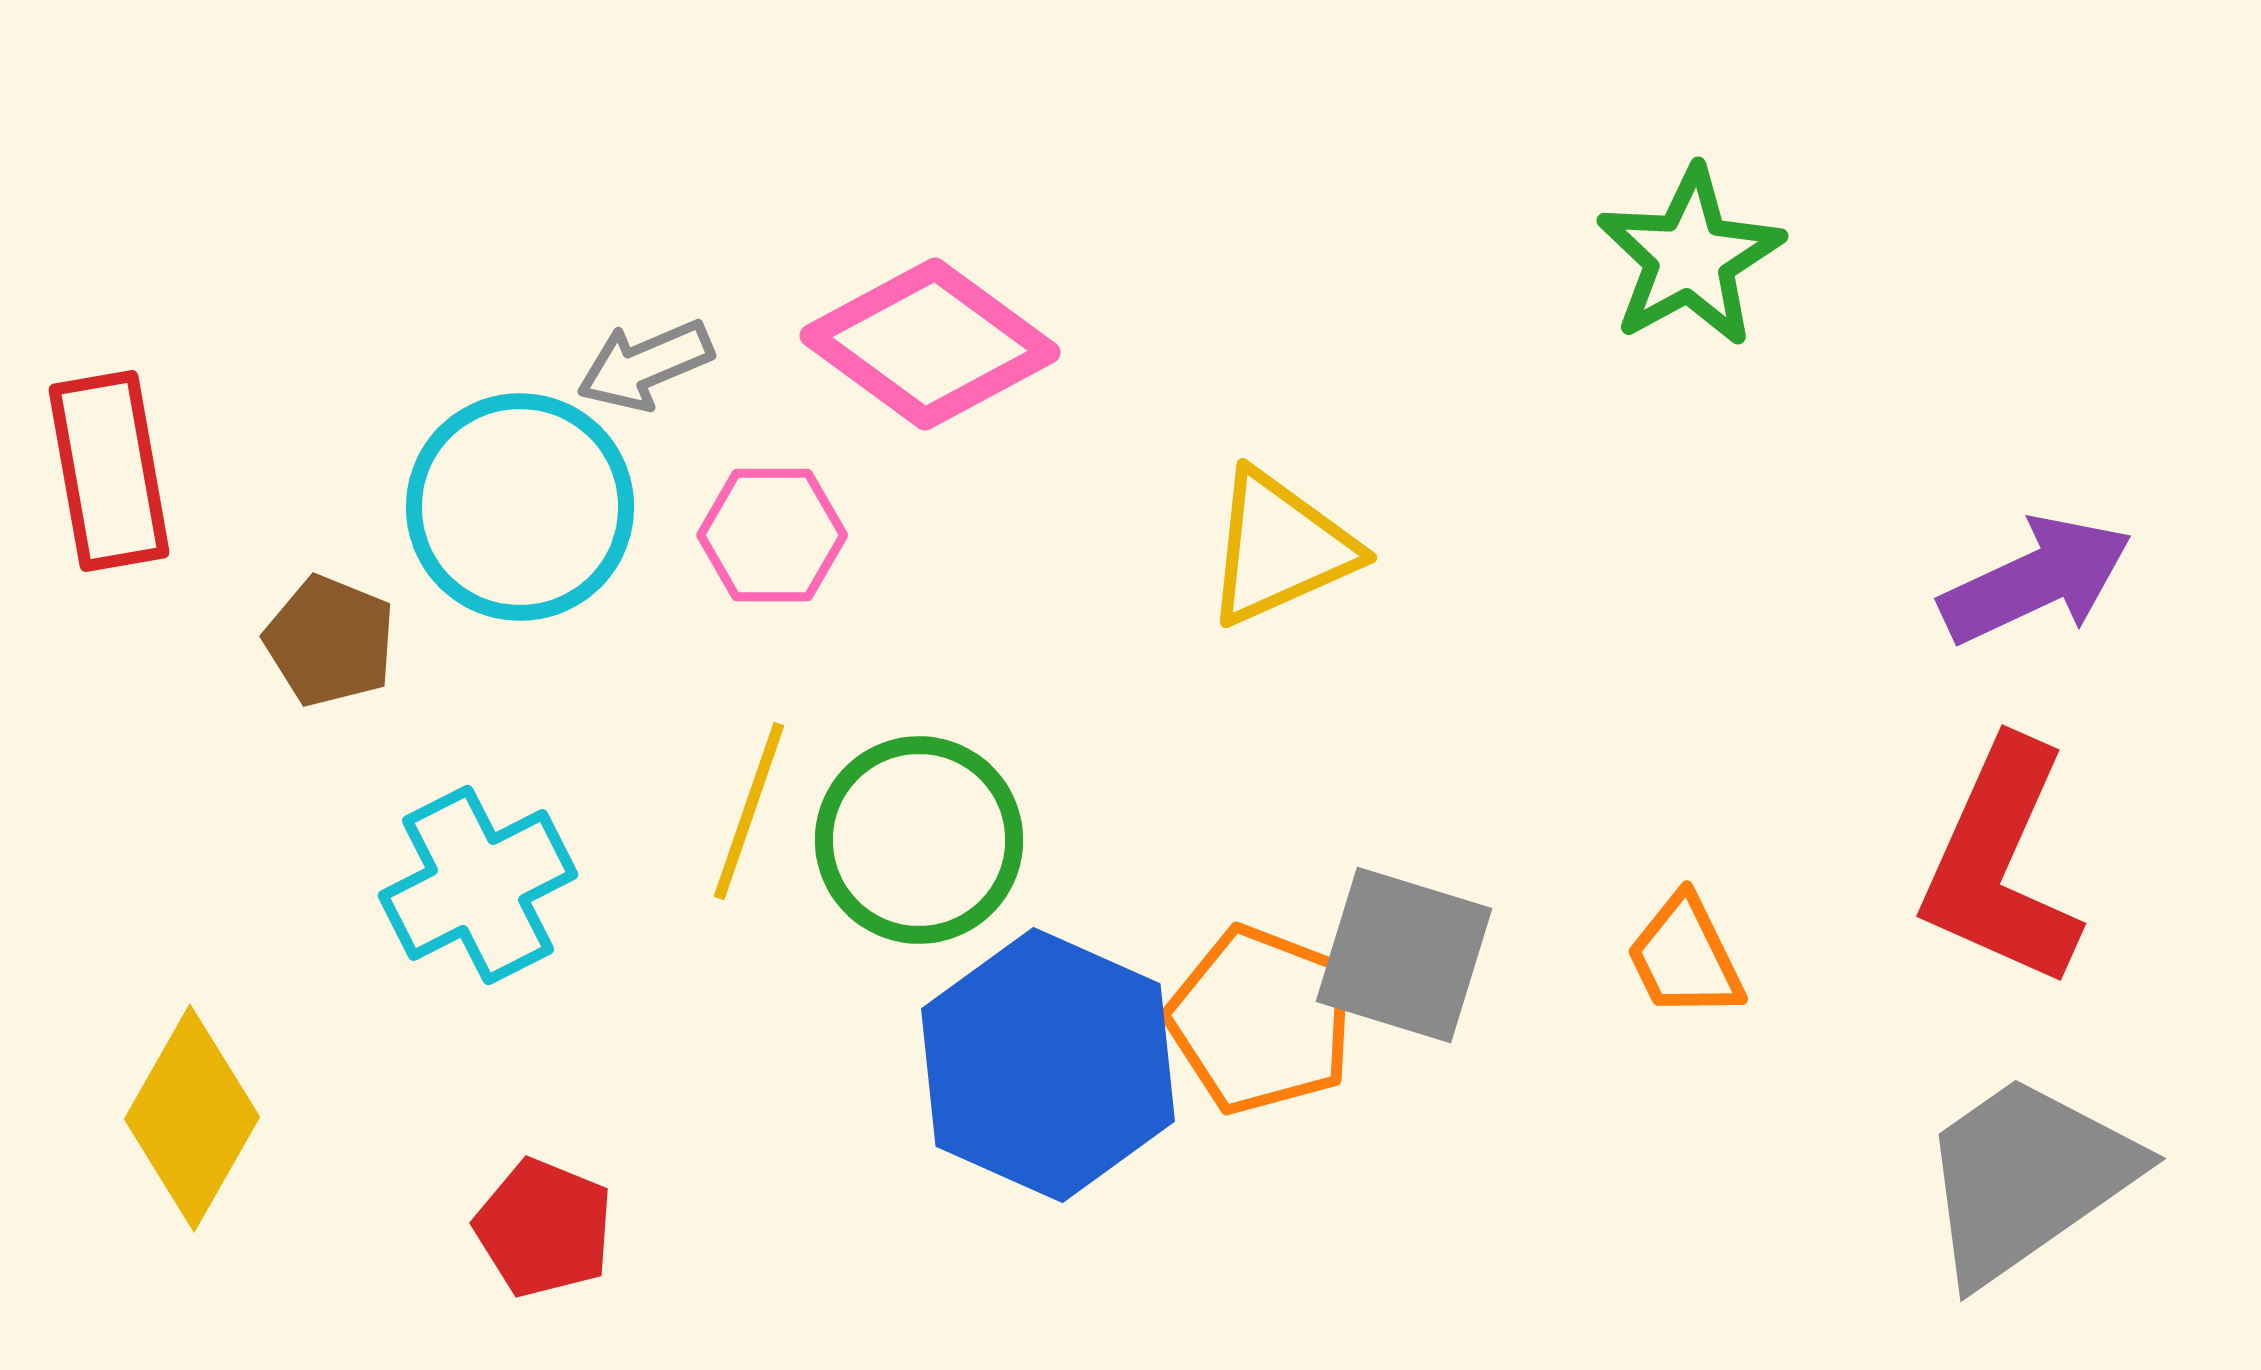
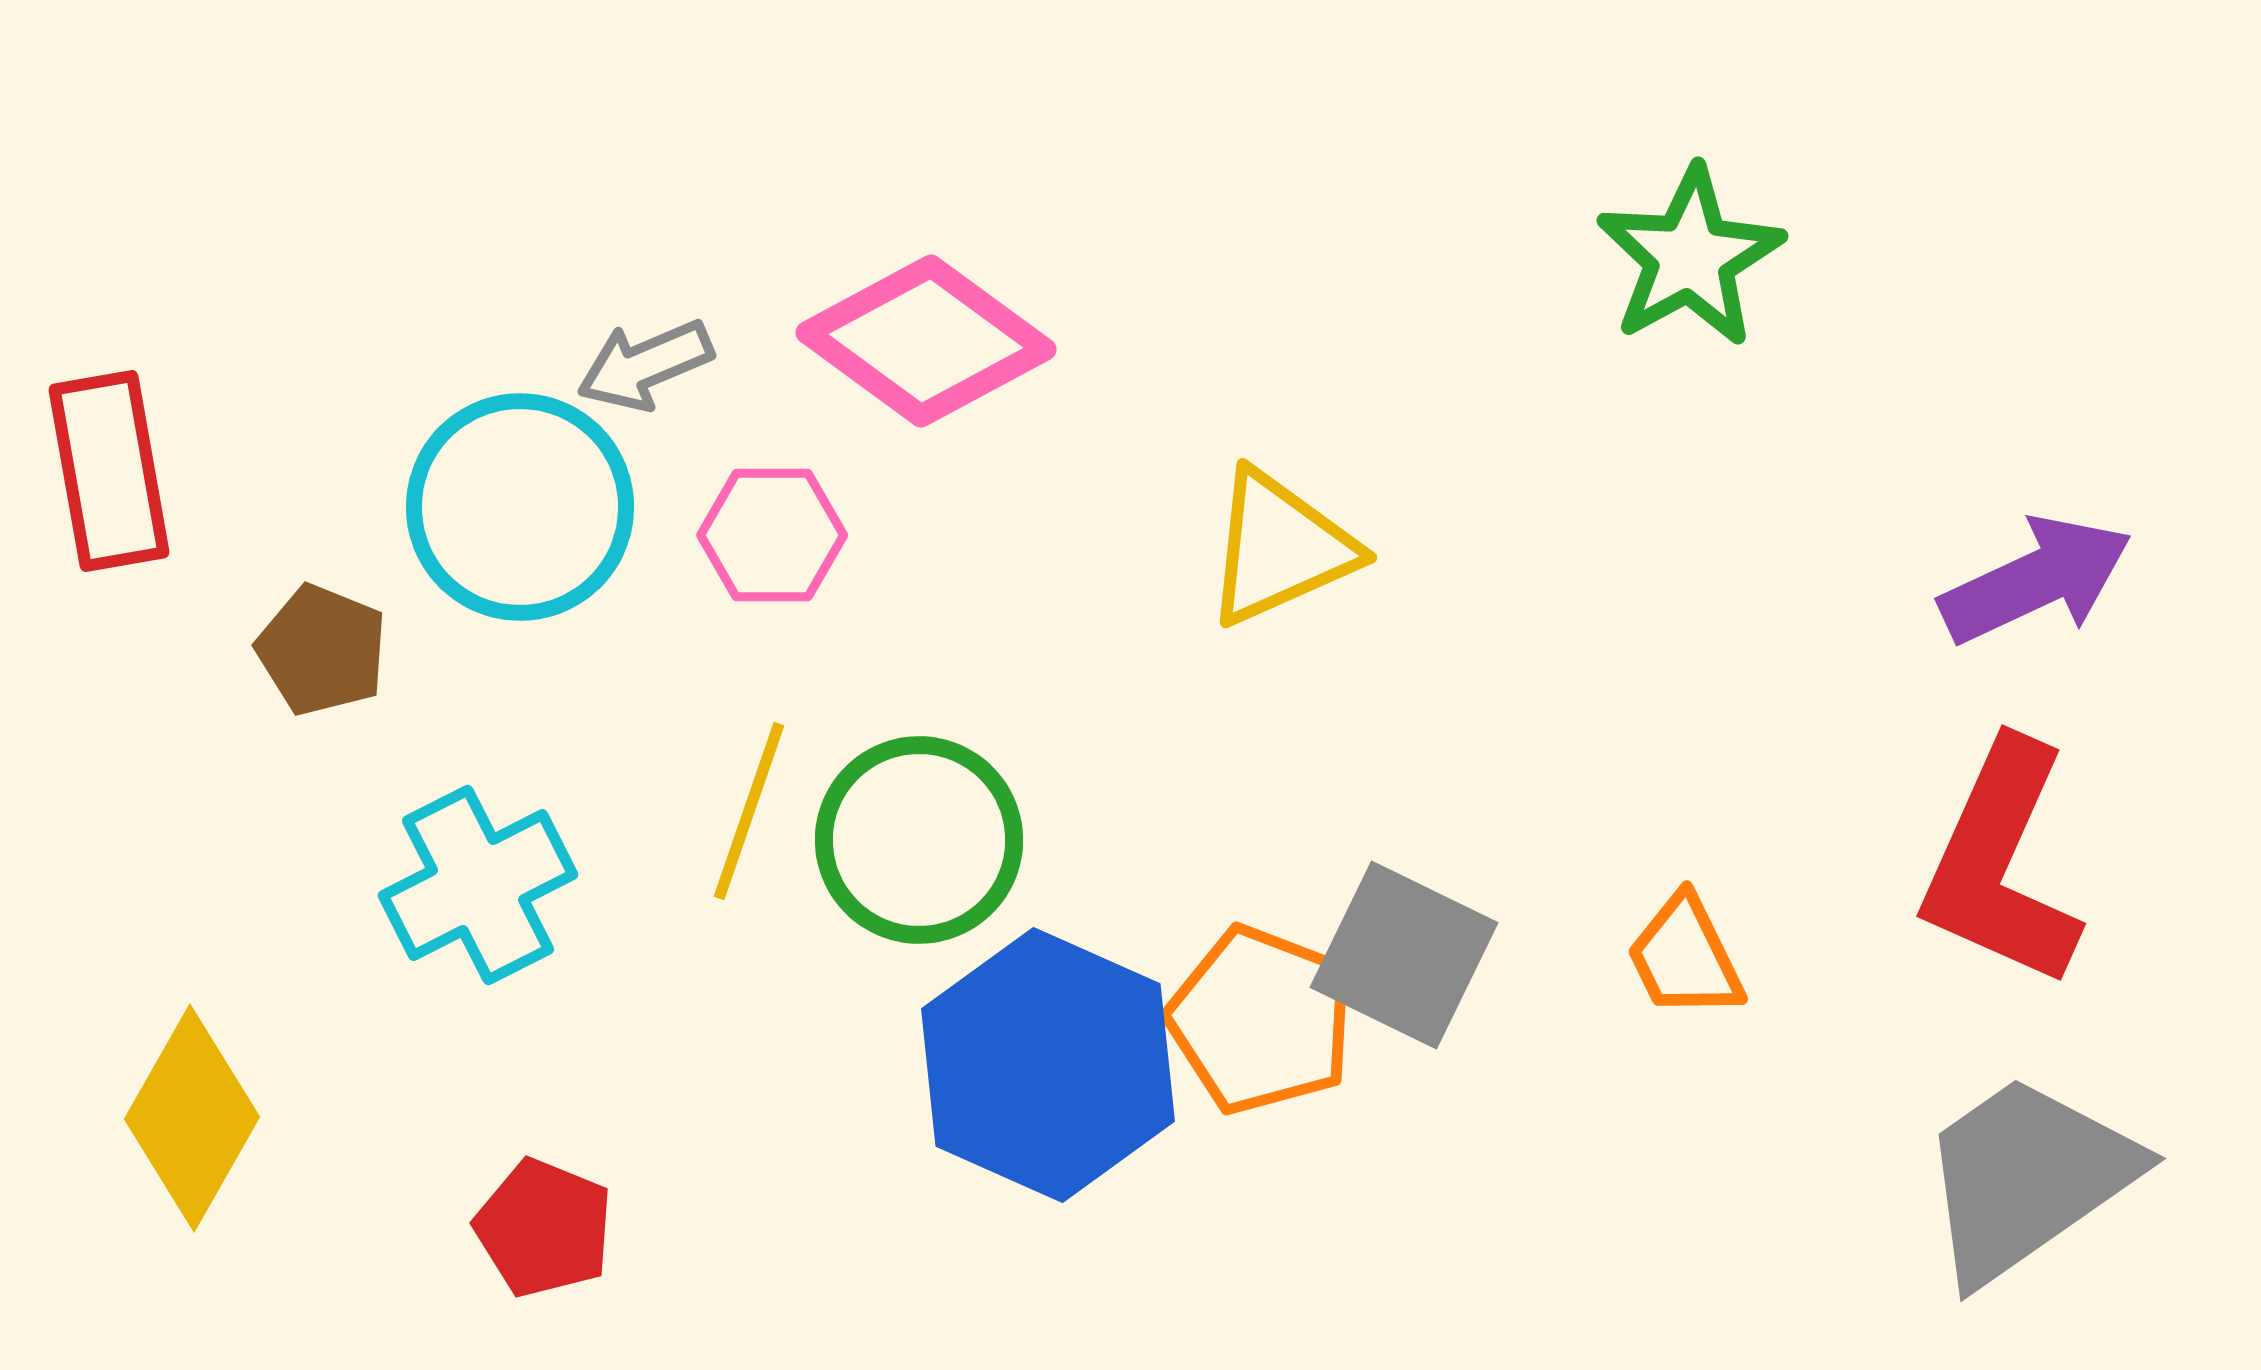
pink diamond: moved 4 px left, 3 px up
brown pentagon: moved 8 px left, 9 px down
gray square: rotated 9 degrees clockwise
